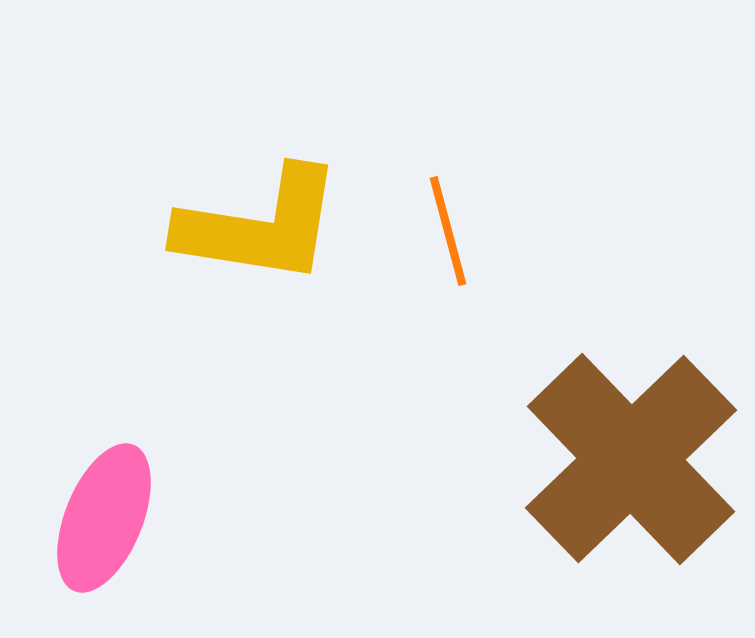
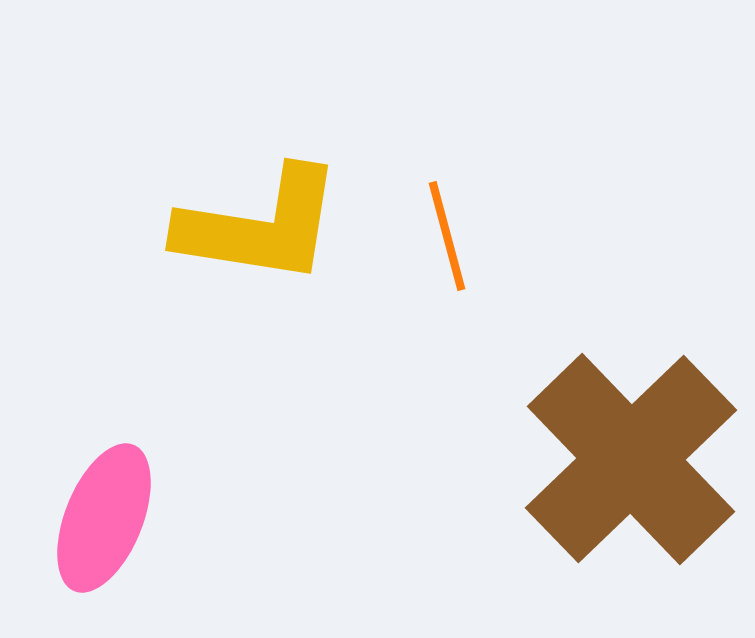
orange line: moved 1 px left, 5 px down
